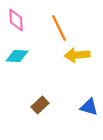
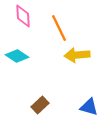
pink diamond: moved 7 px right, 4 px up
cyan diamond: rotated 30 degrees clockwise
